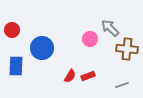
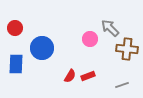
red circle: moved 3 px right, 2 px up
blue rectangle: moved 2 px up
